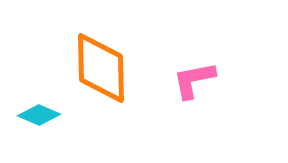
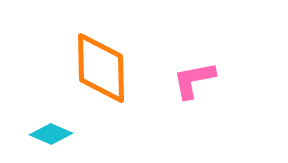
cyan diamond: moved 12 px right, 19 px down
